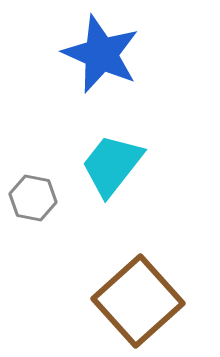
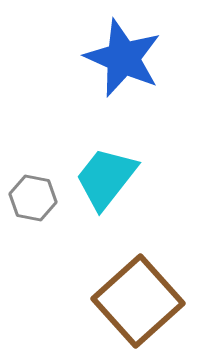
blue star: moved 22 px right, 4 px down
cyan trapezoid: moved 6 px left, 13 px down
